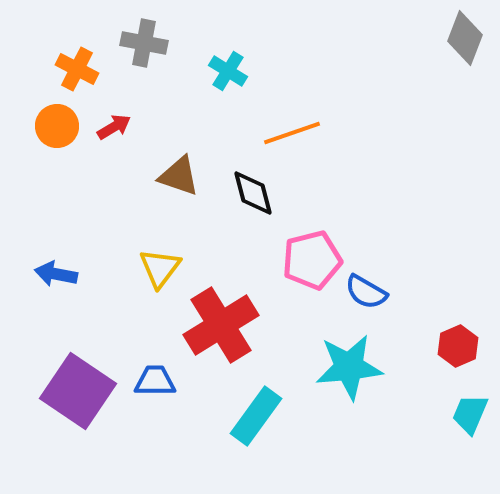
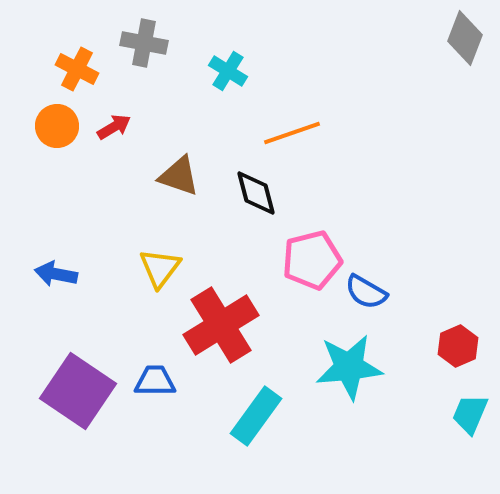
black diamond: moved 3 px right
